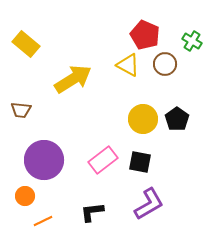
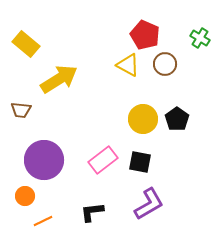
green cross: moved 8 px right, 3 px up
yellow arrow: moved 14 px left
